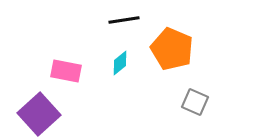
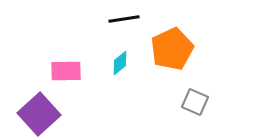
black line: moved 1 px up
orange pentagon: rotated 24 degrees clockwise
pink rectangle: rotated 12 degrees counterclockwise
